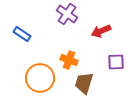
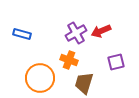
purple cross: moved 9 px right, 19 px down; rotated 25 degrees clockwise
blue rectangle: rotated 18 degrees counterclockwise
purple square: rotated 12 degrees counterclockwise
